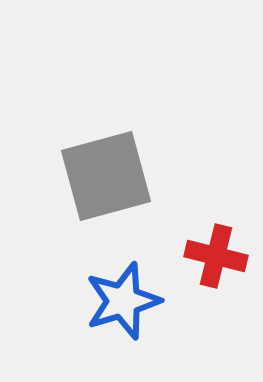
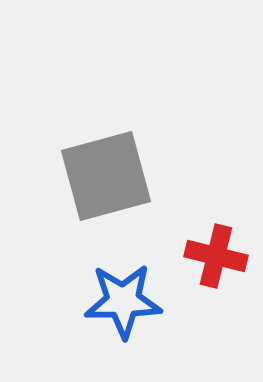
blue star: rotated 16 degrees clockwise
